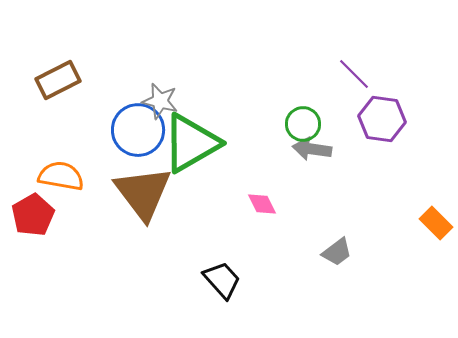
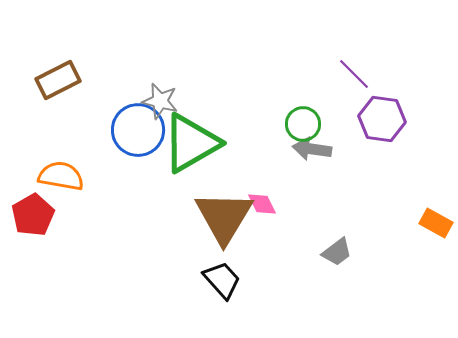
brown triangle: moved 81 px right, 24 px down; rotated 8 degrees clockwise
orange rectangle: rotated 16 degrees counterclockwise
